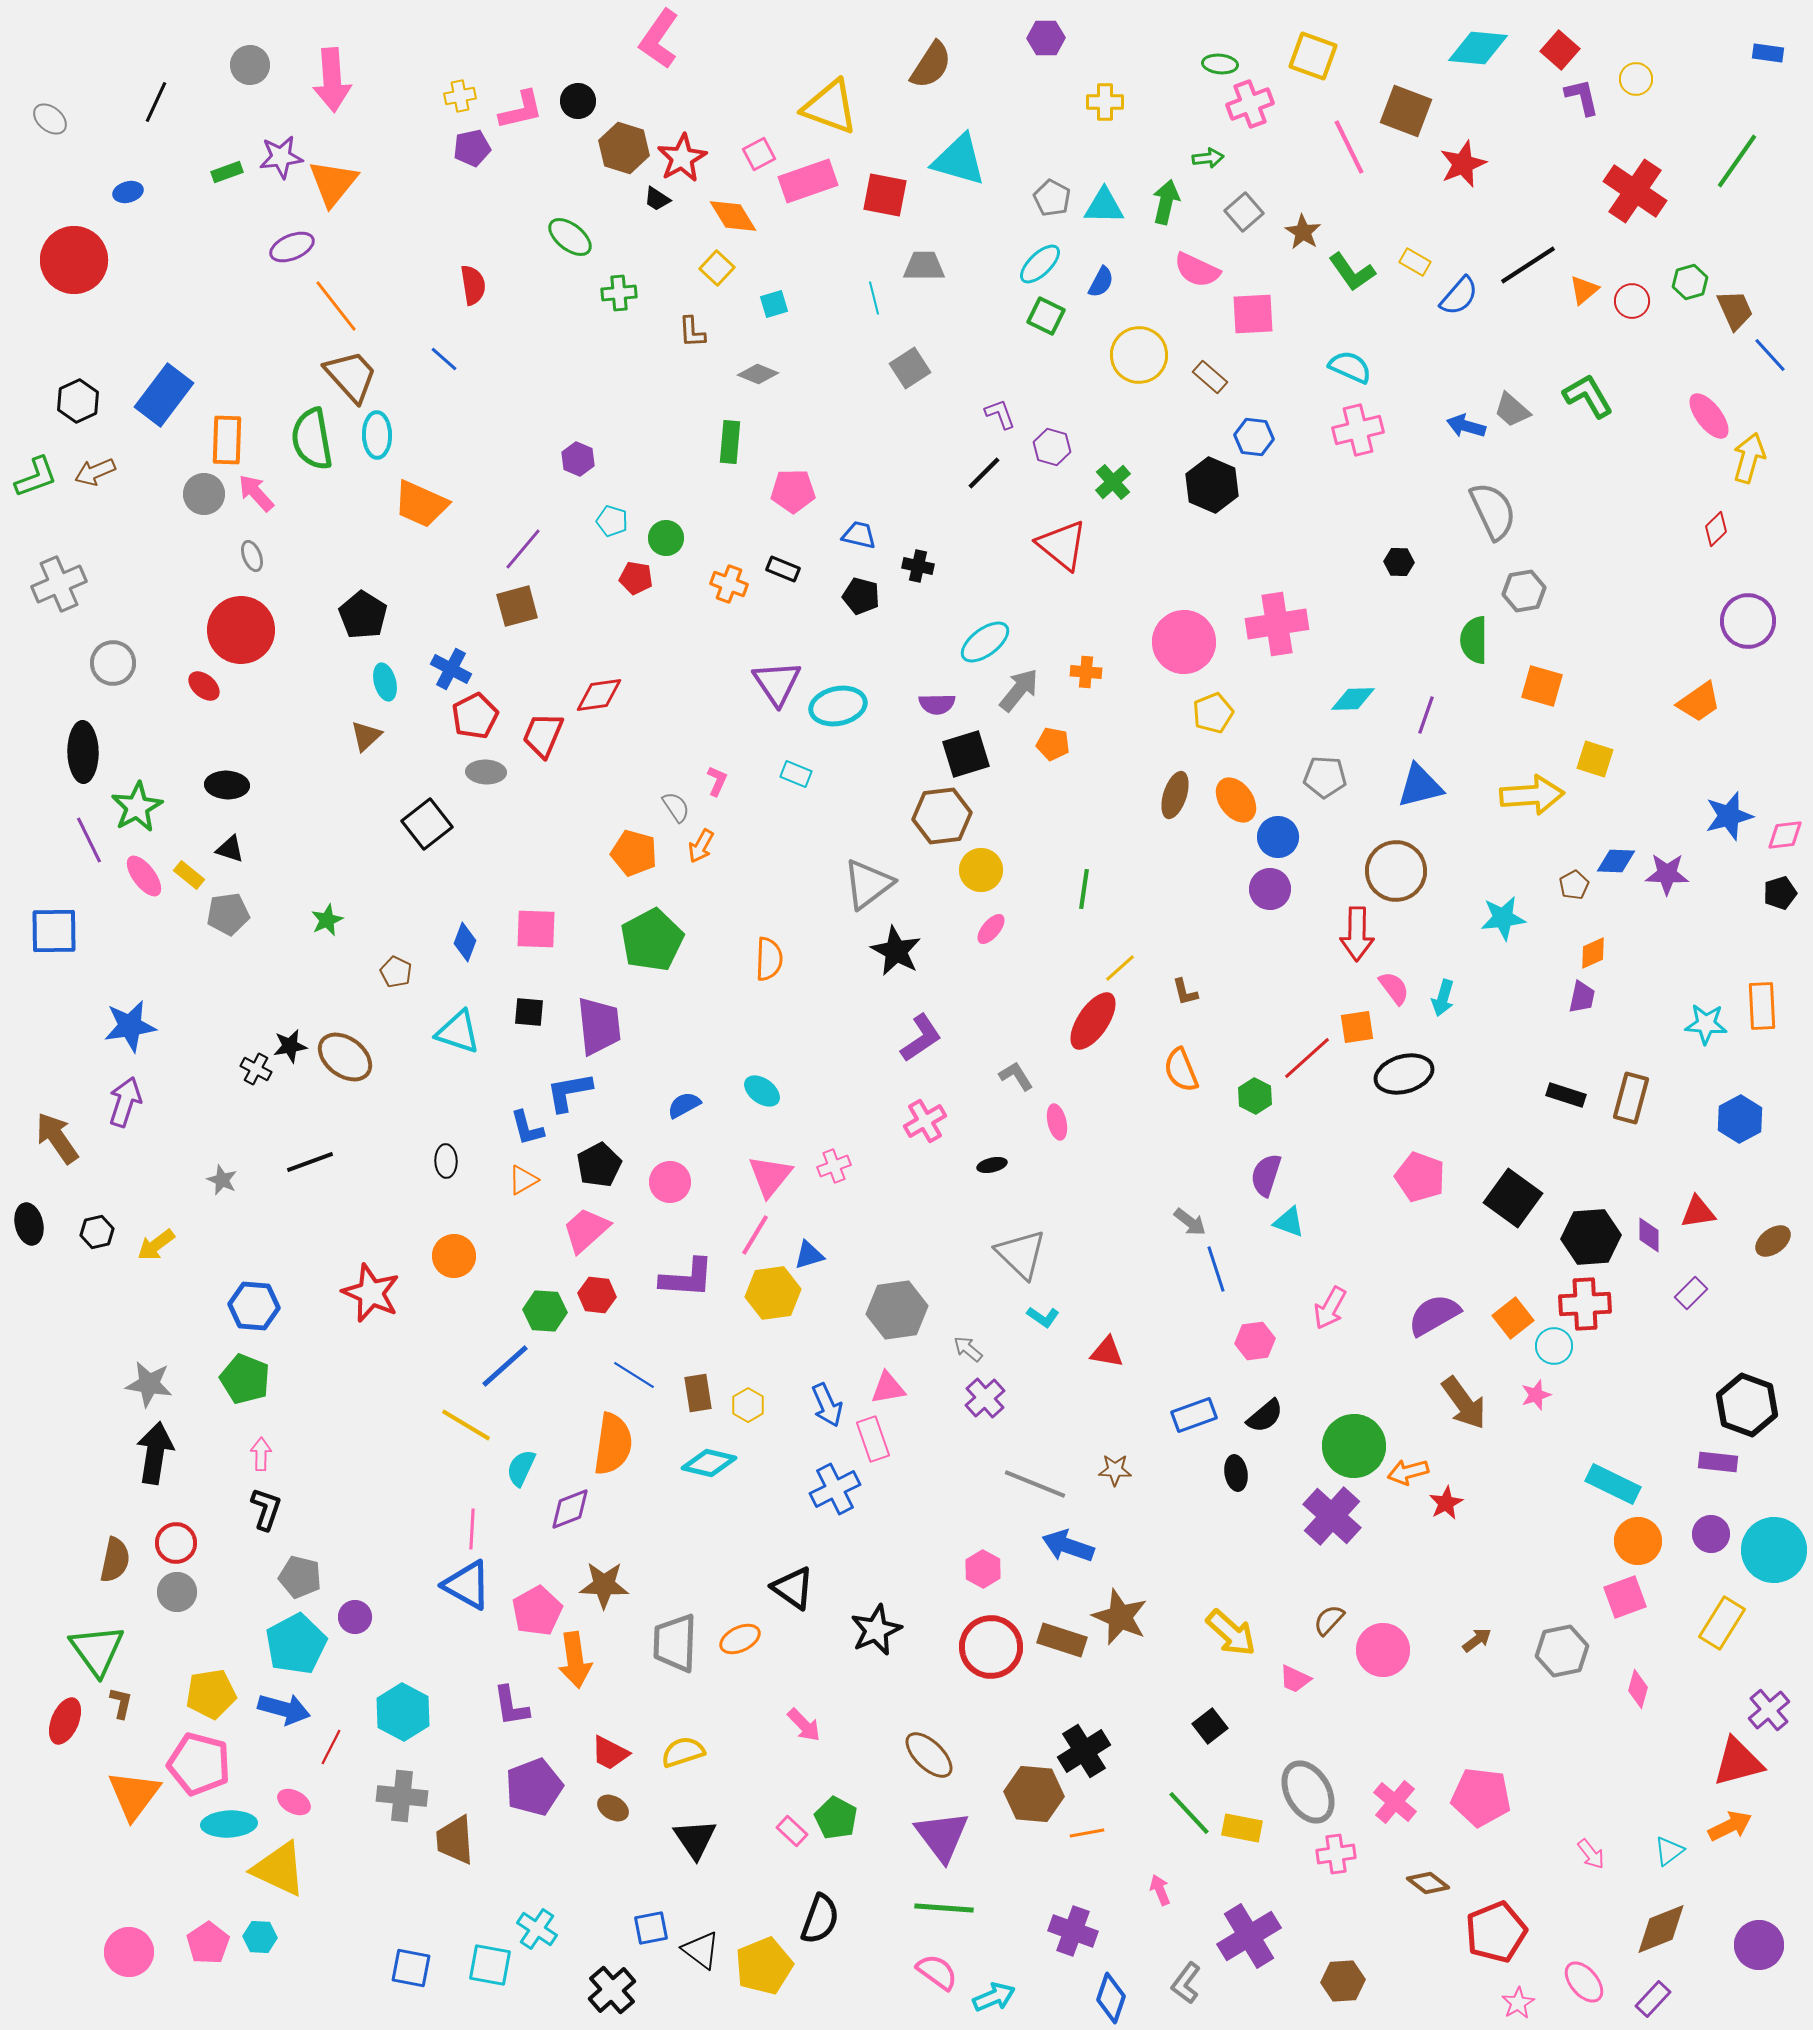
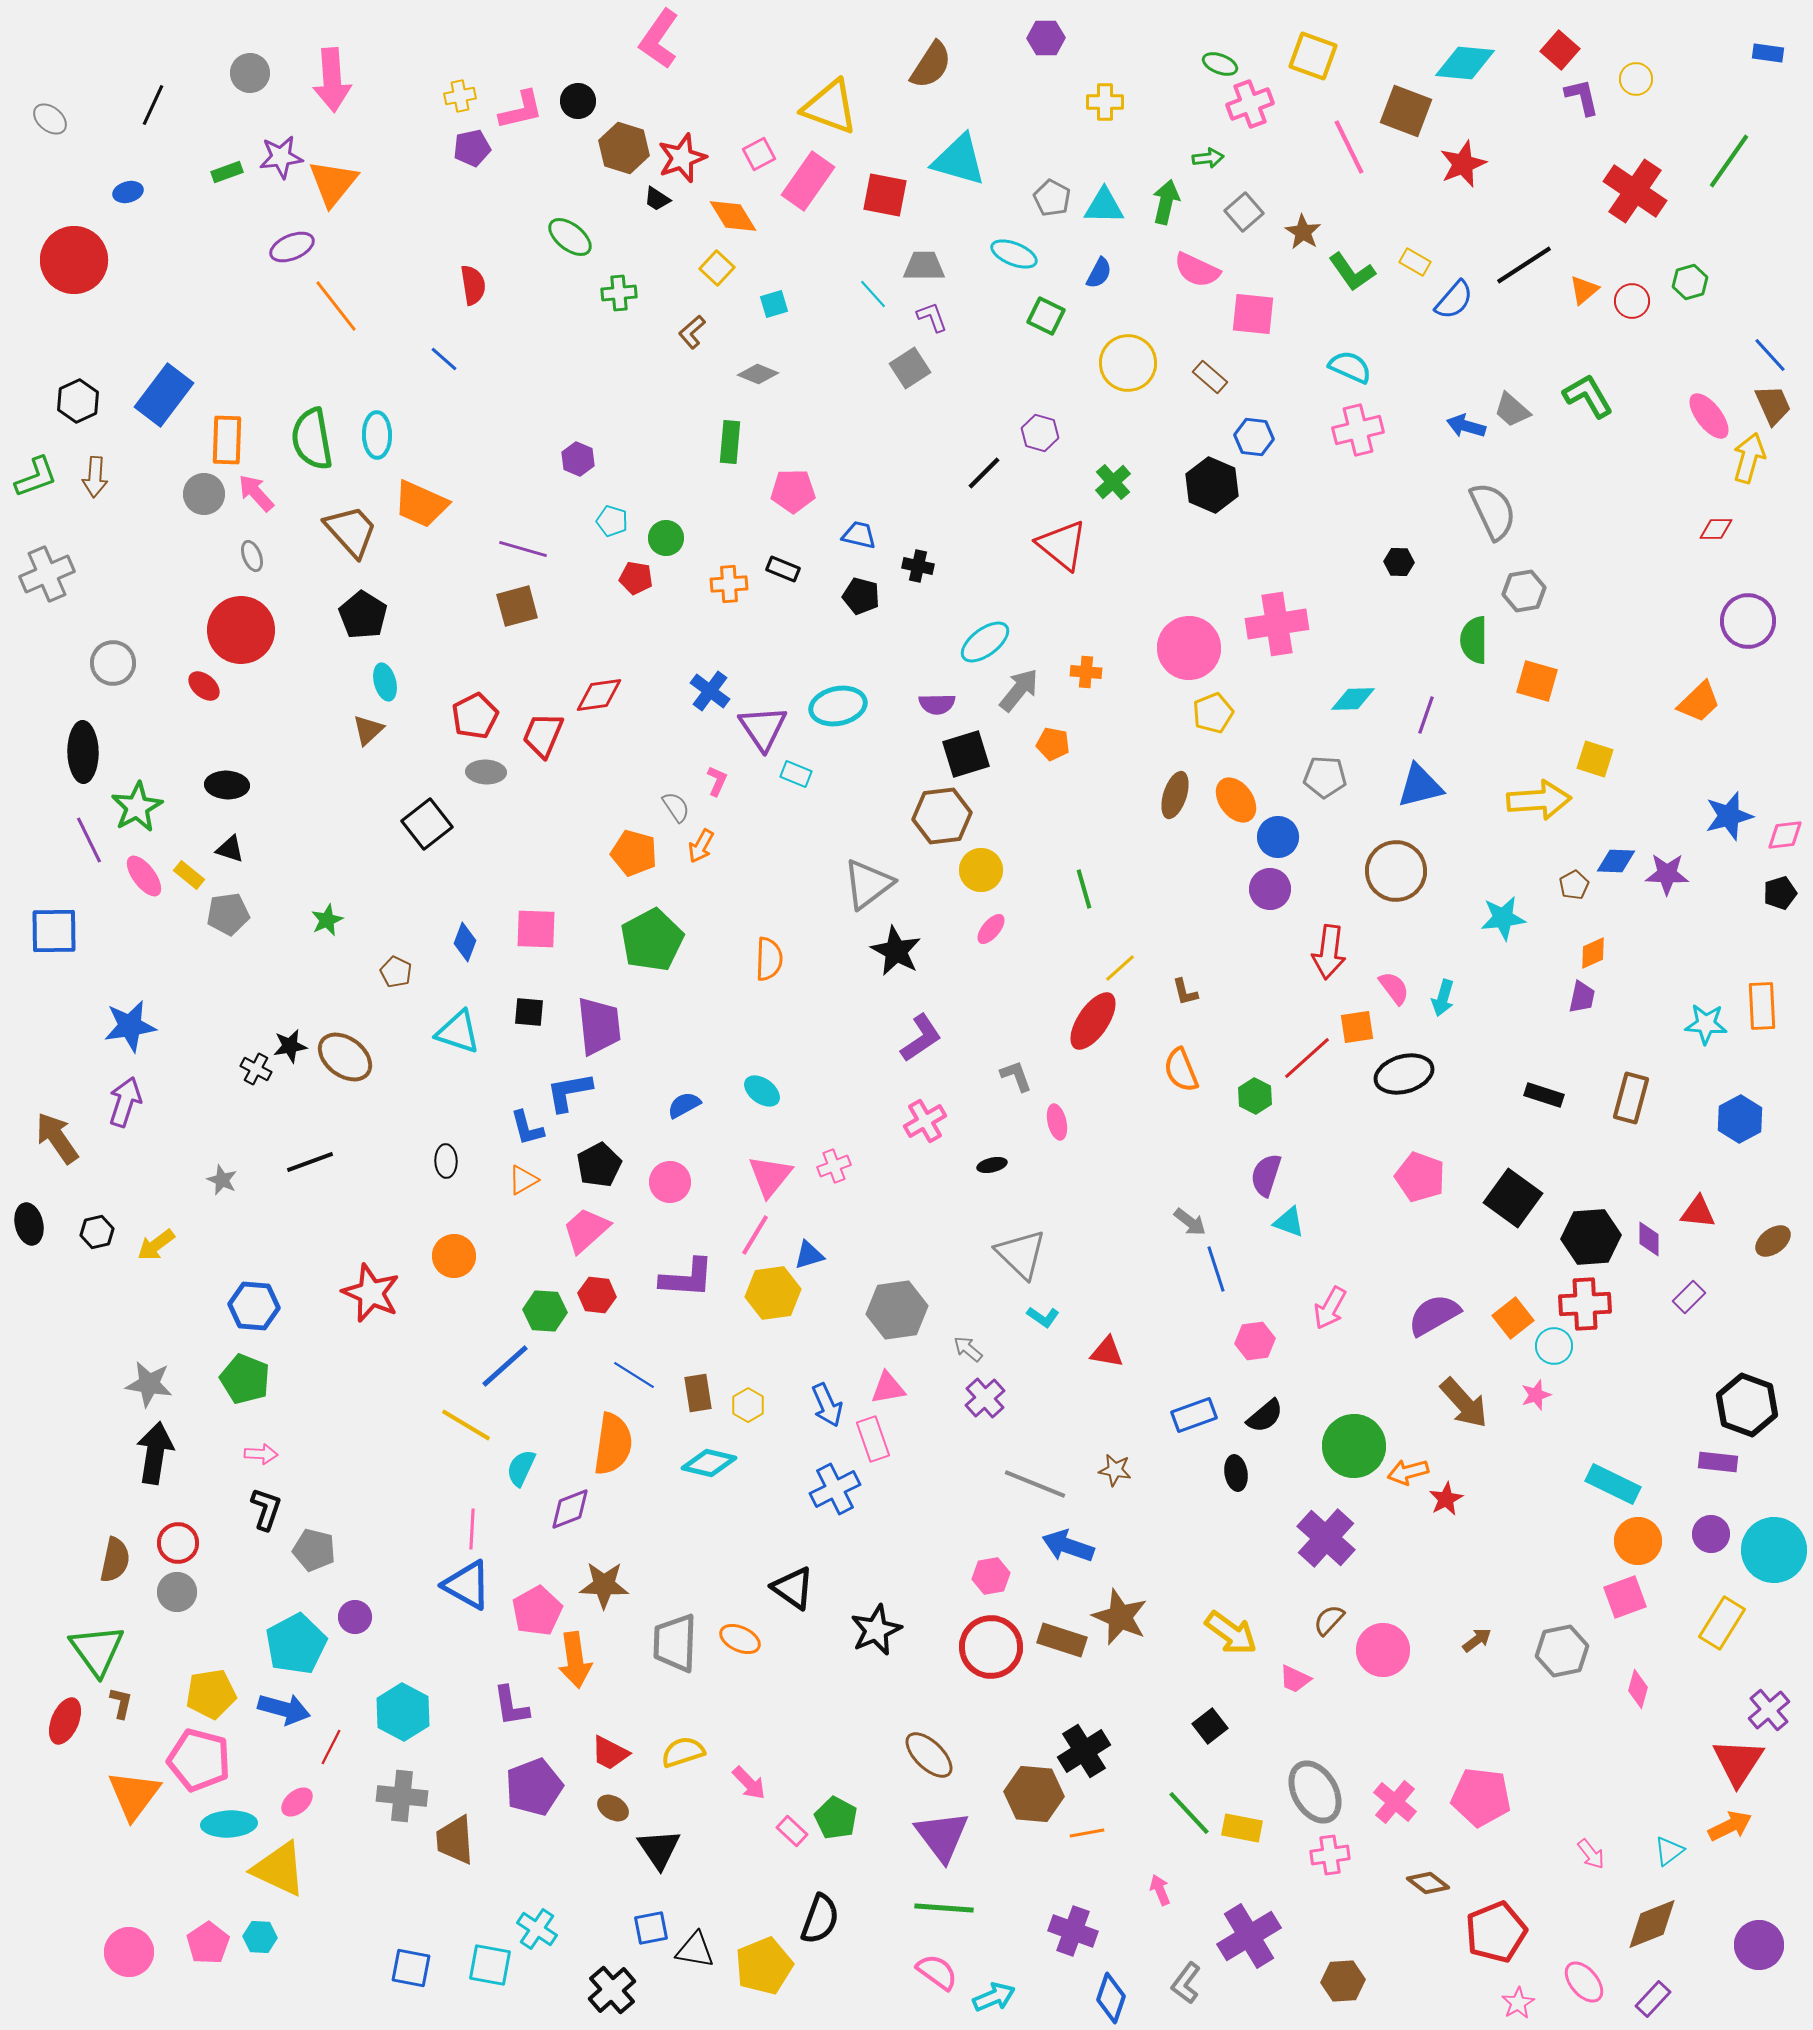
cyan diamond at (1478, 48): moved 13 px left, 15 px down
green ellipse at (1220, 64): rotated 16 degrees clockwise
gray circle at (250, 65): moved 8 px down
black line at (156, 102): moved 3 px left, 3 px down
red star at (682, 158): rotated 9 degrees clockwise
green line at (1737, 161): moved 8 px left
pink rectangle at (808, 181): rotated 36 degrees counterclockwise
cyan ellipse at (1040, 264): moved 26 px left, 10 px up; rotated 66 degrees clockwise
black line at (1528, 265): moved 4 px left
blue semicircle at (1101, 282): moved 2 px left, 9 px up
blue semicircle at (1459, 296): moved 5 px left, 4 px down
cyan line at (874, 298): moved 1 px left, 4 px up; rotated 28 degrees counterclockwise
brown trapezoid at (1735, 310): moved 38 px right, 95 px down
pink square at (1253, 314): rotated 9 degrees clockwise
brown L-shape at (692, 332): rotated 52 degrees clockwise
yellow circle at (1139, 355): moved 11 px left, 8 px down
brown trapezoid at (351, 376): moved 155 px down
purple L-shape at (1000, 414): moved 68 px left, 97 px up
purple hexagon at (1052, 447): moved 12 px left, 14 px up
brown arrow at (95, 472): moved 5 px down; rotated 63 degrees counterclockwise
red diamond at (1716, 529): rotated 44 degrees clockwise
purple line at (523, 549): rotated 66 degrees clockwise
gray cross at (59, 584): moved 12 px left, 10 px up
orange cross at (729, 584): rotated 24 degrees counterclockwise
pink circle at (1184, 642): moved 5 px right, 6 px down
blue cross at (451, 669): moved 259 px right, 22 px down; rotated 9 degrees clockwise
purple triangle at (777, 683): moved 14 px left, 45 px down
orange square at (1542, 686): moved 5 px left, 5 px up
orange trapezoid at (1699, 702): rotated 9 degrees counterclockwise
brown triangle at (366, 736): moved 2 px right, 6 px up
yellow arrow at (1532, 795): moved 7 px right, 5 px down
green line at (1084, 889): rotated 24 degrees counterclockwise
red arrow at (1357, 934): moved 28 px left, 18 px down; rotated 6 degrees clockwise
gray L-shape at (1016, 1076): rotated 12 degrees clockwise
black rectangle at (1566, 1095): moved 22 px left
red triangle at (1698, 1212): rotated 15 degrees clockwise
purple diamond at (1649, 1235): moved 4 px down
purple rectangle at (1691, 1293): moved 2 px left, 4 px down
brown arrow at (1464, 1403): rotated 6 degrees counterclockwise
pink arrow at (261, 1454): rotated 92 degrees clockwise
brown star at (1115, 1470): rotated 8 degrees clockwise
red star at (1446, 1503): moved 4 px up
purple cross at (1332, 1516): moved 6 px left, 22 px down
red circle at (176, 1543): moved 2 px right
pink hexagon at (983, 1569): moved 8 px right, 7 px down; rotated 21 degrees clockwise
gray pentagon at (300, 1577): moved 14 px right, 27 px up
yellow arrow at (1231, 1633): rotated 6 degrees counterclockwise
orange ellipse at (740, 1639): rotated 51 degrees clockwise
pink arrow at (804, 1725): moved 55 px left, 58 px down
red triangle at (1738, 1762): rotated 42 degrees counterclockwise
pink pentagon at (199, 1764): moved 4 px up
gray ellipse at (1308, 1792): moved 7 px right
pink ellipse at (294, 1802): moved 3 px right; rotated 68 degrees counterclockwise
black triangle at (695, 1839): moved 36 px left, 10 px down
pink cross at (1336, 1854): moved 6 px left, 1 px down
brown diamond at (1661, 1929): moved 9 px left, 5 px up
black triangle at (701, 1950): moved 6 px left; rotated 27 degrees counterclockwise
